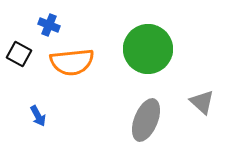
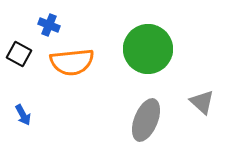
blue arrow: moved 15 px left, 1 px up
